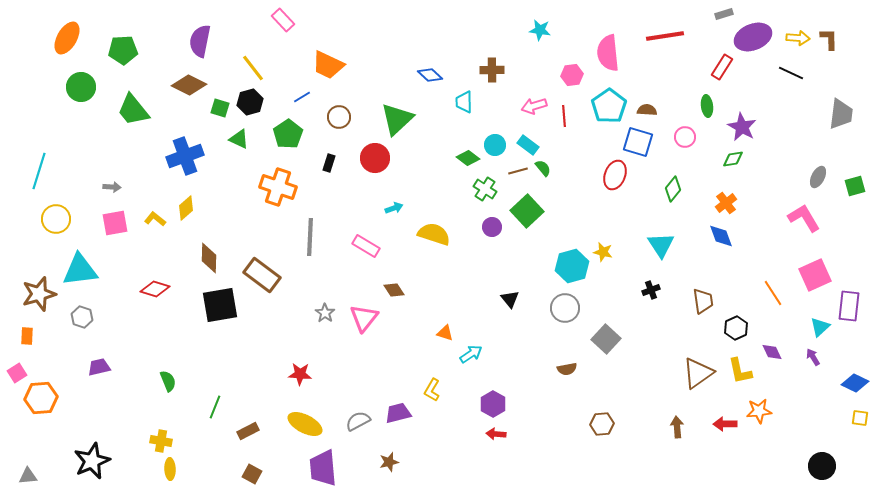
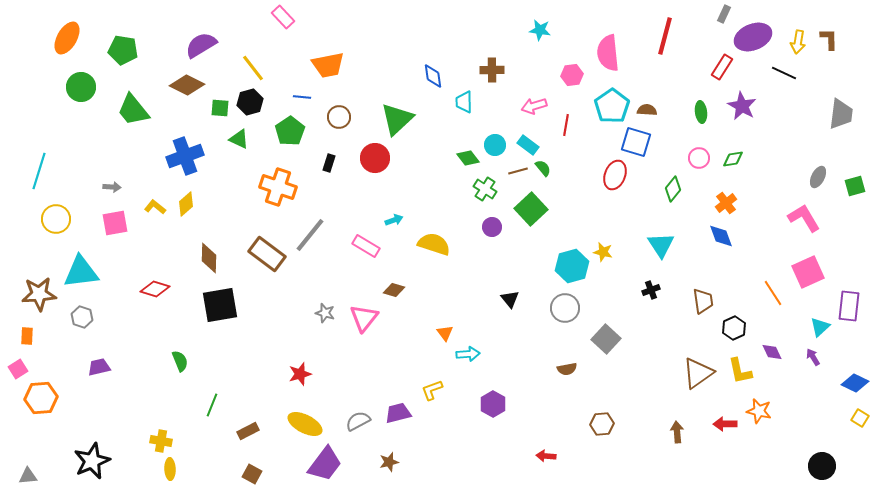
gray rectangle at (724, 14): rotated 48 degrees counterclockwise
pink rectangle at (283, 20): moved 3 px up
red line at (665, 36): rotated 66 degrees counterclockwise
yellow arrow at (798, 38): moved 4 px down; rotated 95 degrees clockwise
purple semicircle at (200, 41): moved 1 px right, 4 px down; rotated 48 degrees clockwise
green pentagon at (123, 50): rotated 12 degrees clockwise
orange trapezoid at (328, 65): rotated 36 degrees counterclockwise
black line at (791, 73): moved 7 px left
blue diamond at (430, 75): moved 3 px right, 1 px down; rotated 40 degrees clockwise
brown diamond at (189, 85): moved 2 px left
blue line at (302, 97): rotated 36 degrees clockwise
cyan pentagon at (609, 106): moved 3 px right
green ellipse at (707, 106): moved 6 px left, 6 px down
green square at (220, 108): rotated 12 degrees counterclockwise
red line at (564, 116): moved 2 px right, 9 px down; rotated 15 degrees clockwise
purple star at (742, 127): moved 21 px up
green pentagon at (288, 134): moved 2 px right, 3 px up
pink circle at (685, 137): moved 14 px right, 21 px down
blue square at (638, 142): moved 2 px left
green diamond at (468, 158): rotated 15 degrees clockwise
yellow diamond at (186, 208): moved 4 px up
cyan arrow at (394, 208): moved 12 px down
green square at (527, 211): moved 4 px right, 2 px up
yellow L-shape at (155, 219): moved 12 px up
yellow semicircle at (434, 234): moved 10 px down
gray line at (310, 237): moved 2 px up; rotated 36 degrees clockwise
cyan triangle at (80, 270): moved 1 px right, 2 px down
brown rectangle at (262, 275): moved 5 px right, 21 px up
pink square at (815, 275): moved 7 px left, 3 px up
brown diamond at (394, 290): rotated 40 degrees counterclockwise
brown star at (39, 294): rotated 12 degrees clockwise
gray star at (325, 313): rotated 18 degrees counterclockwise
black hexagon at (736, 328): moved 2 px left
orange triangle at (445, 333): rotated 36 degrees clockwise
cyan arrow at (471, 354): moved 3 px left; rotated 30 degrees clockwise
pink square at (17, 373): moved 1 px right, 4 px up
red star at (300, 374): rotated 20 degrees counterclockwise
green semicircle at (168, 381): moved 12 px right, 20 px up
yellow L-shape at (432, 390): rotated 40 degrees clockwise
green line at (215, 407): moved 3 px left, 2 px up
orange star at (759, 411): rotated 20 degrees clockwise
yellow square at (860, 418): rotated 24 degrees clockwise
brown arrow at (677, 427): moved 5 px down
red arrow at (496, 434): moved 50 px right, 22 px down
purple trapezoid at (323, 468): moved 2 px right, 4 px up; rotated 138 degrees counterclockwise
